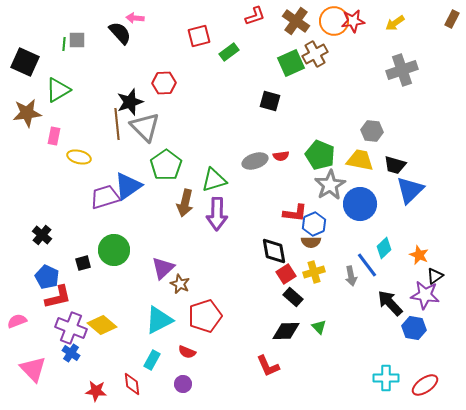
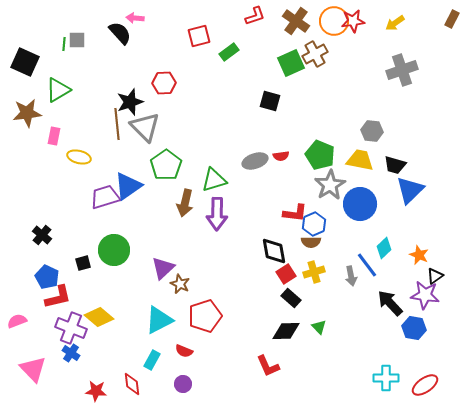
black rectangle at (293, 297): moved 2 px left, 1 px down
yellow diamond at (102, 325): moved 3 px left, 8 px up
red semicircle at (187, 352): moved 3 px left, 1 px up
